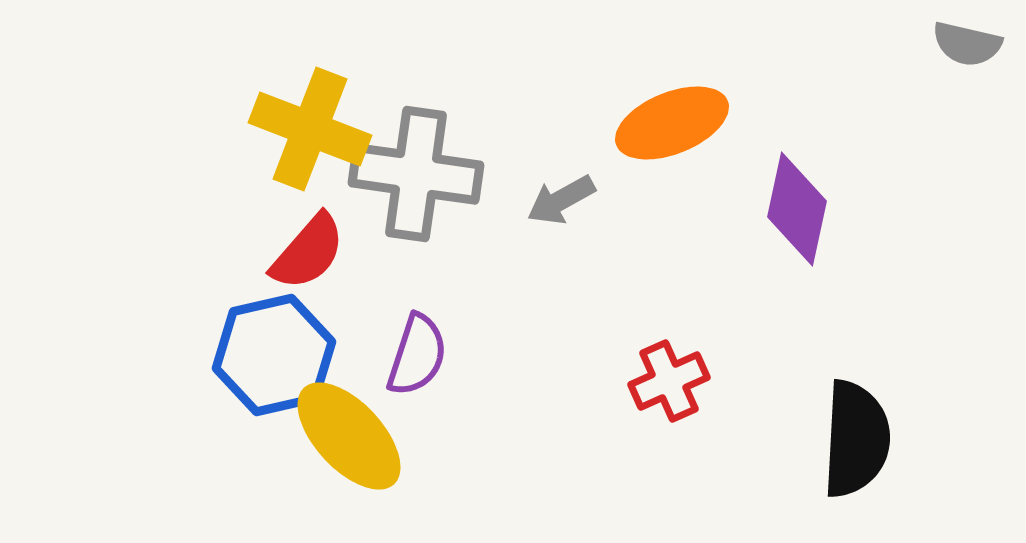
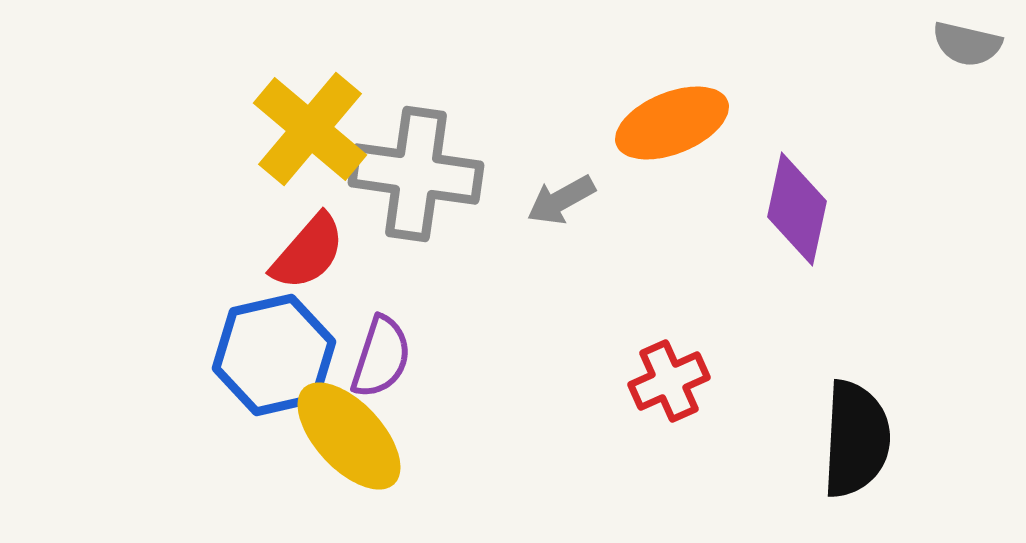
yellow cross: rotated 19 degrees clockwise
purple semicircle: moved 36 px left, 2 px down
